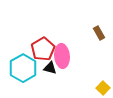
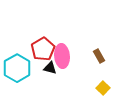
brown rectangle: moved 23 px down
cyan hexagon: moved 6 px left
